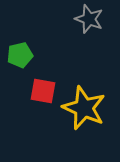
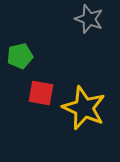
green pentagon: moved 1 px down
red square: moved 2 px left, 2 px down
